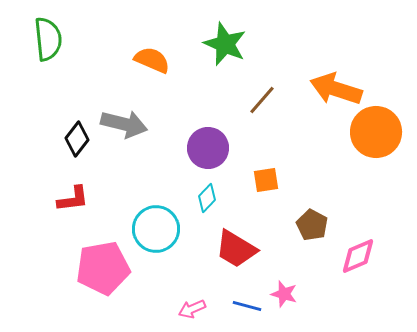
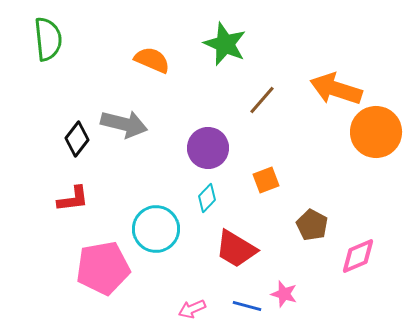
orange square: rotated 12 degrees counterclockwise
